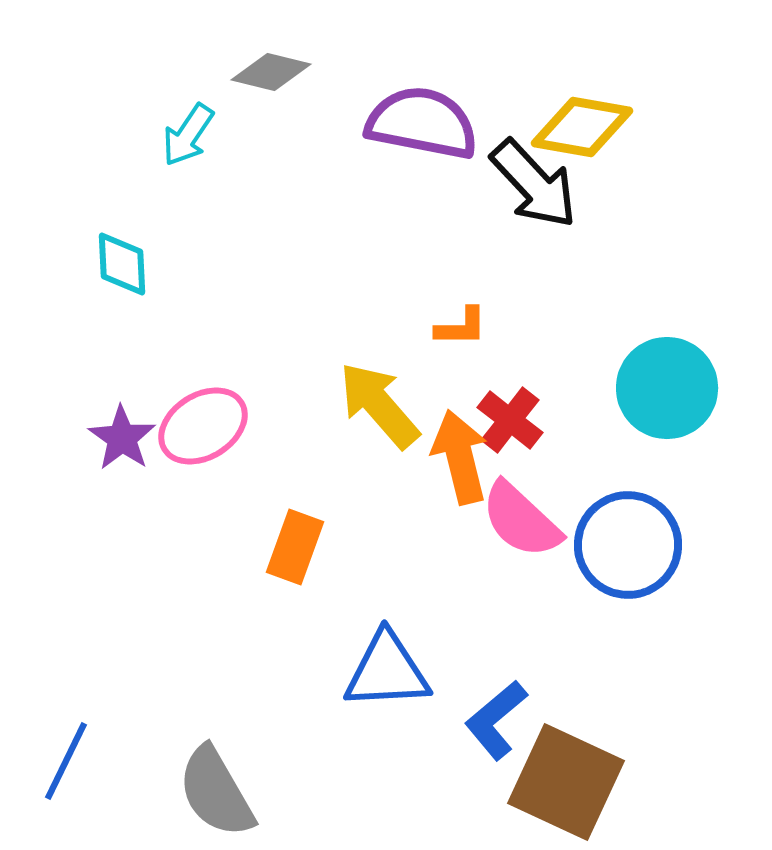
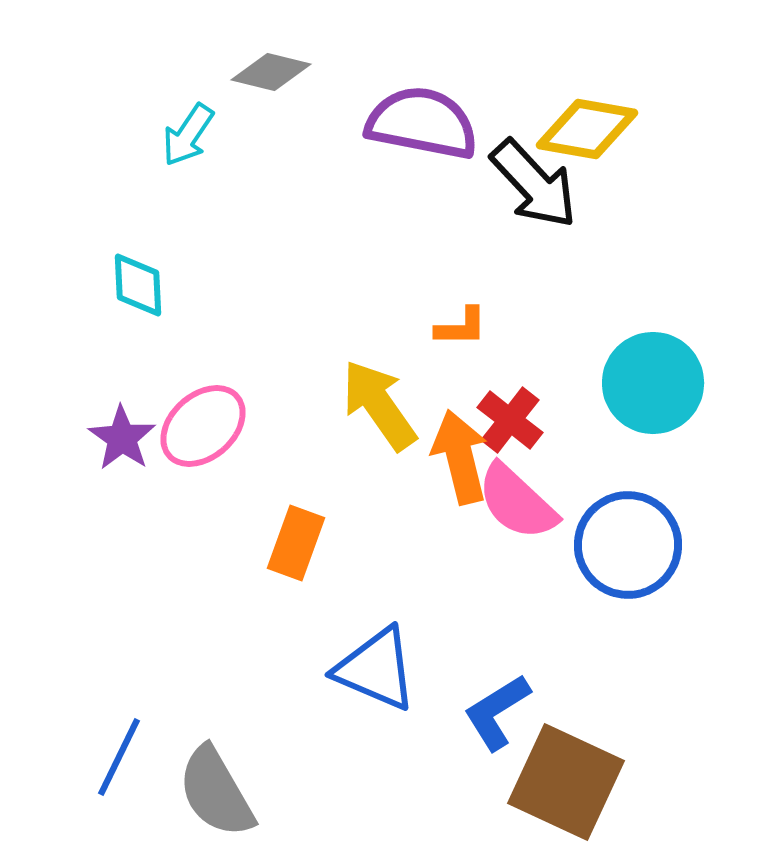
yellow diamond: moved 5 px right, 2 px down
cyan diamond: moved 16 px right, 21 px down
cyan circle: moved 14 px left, 5 px up
yellow arrow: rotated 6 degrees clockwise
pink ellipse: rotated 10 degrees counterclockwise
pink semicircle: moved 4 px left, 18 px up
orange rectangle: moved 1 px right, 4 px up
blue triangle: moved 11 px left, 2 px up; rotated 26 degrees clockwise
blue L-shape: moved 1 px right, 8 px up; rotated 8 degrees clockwise
blue line: moved 53 px right, 4 px up
